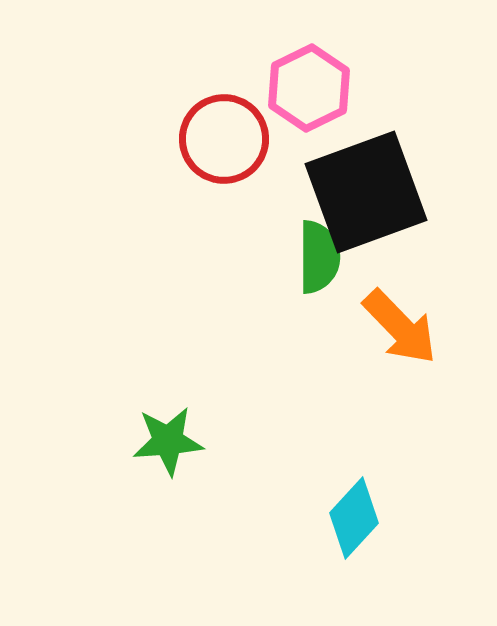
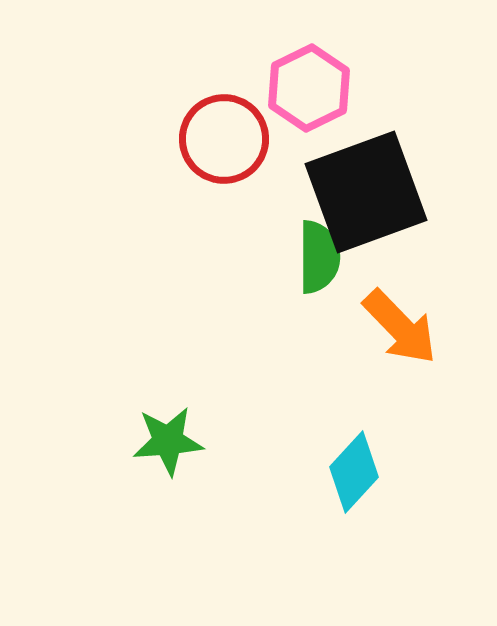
cyan diamond: moved 46 px up
